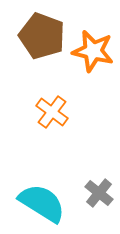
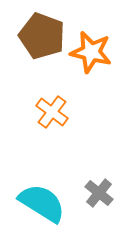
orange star: moved 2 px left, 1 px down
